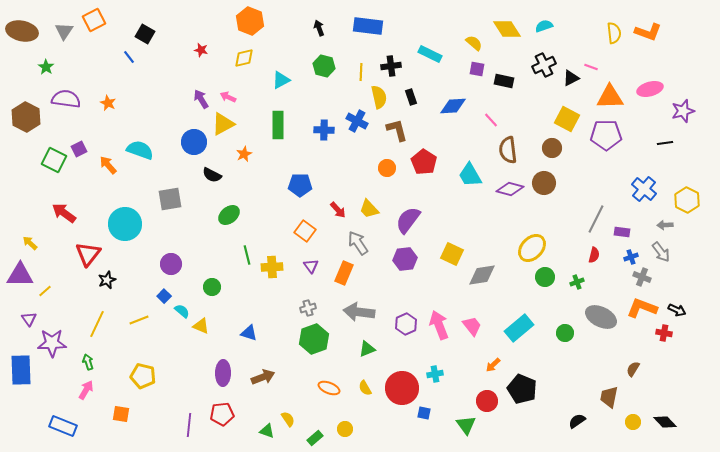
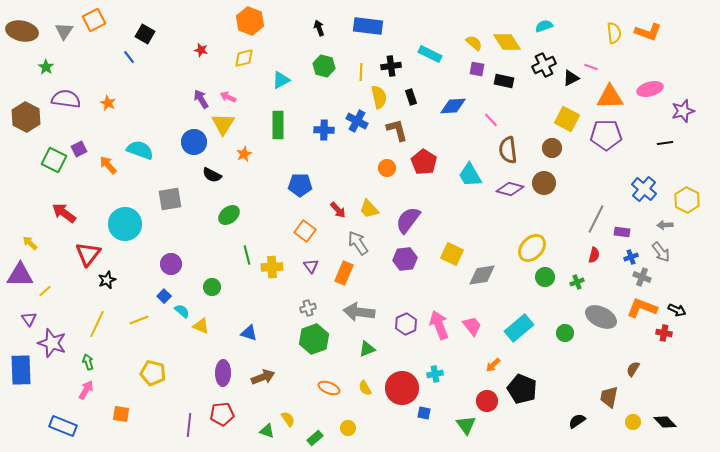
yellow diamond at (507, 29): moved 13 px down
yellow triangle at (223, 124): rotated 30 degrees counterclockwise
purple star at (52, 343): rotated 20 degrees clockwise
yellow pentagon at (143, 376): moved 10 px right, 3 px up
yellow circle at (345, 429): moved 3 px right, 1 px up
